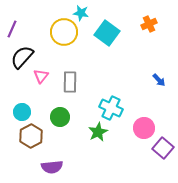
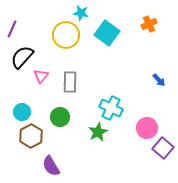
yellow circle: moved 2 px right, 3 px down
pink circle: moved 3 px right
purple semicircle: moved 1 px left, 1 px up; rotated 65 degrees clockwise
